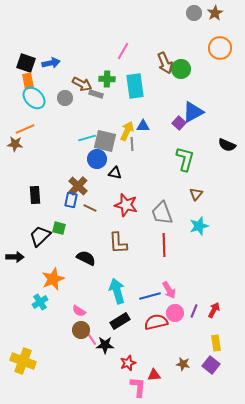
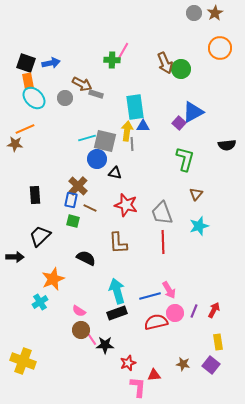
green cross at (107, 79): moved 5 px right, 19 px up
cyan rectangle at (135, 86): moved 21 px down
yellow arrow at (127, 131): rotated 18 degrees counterclockwise
black semicircle at (227, 145): rotated 30 degrees counterclockwise
green square at (59, 228): moved 14 px right, 7 px up
red line at (164, 245): moved 1 px left, 3 px up
black rectangle at (120, 321): moved 3 px left, 8 px up; rotated 12 degrees clockwise
yellow rectangle at (216, 343): moved 2 px right, 1 px up
